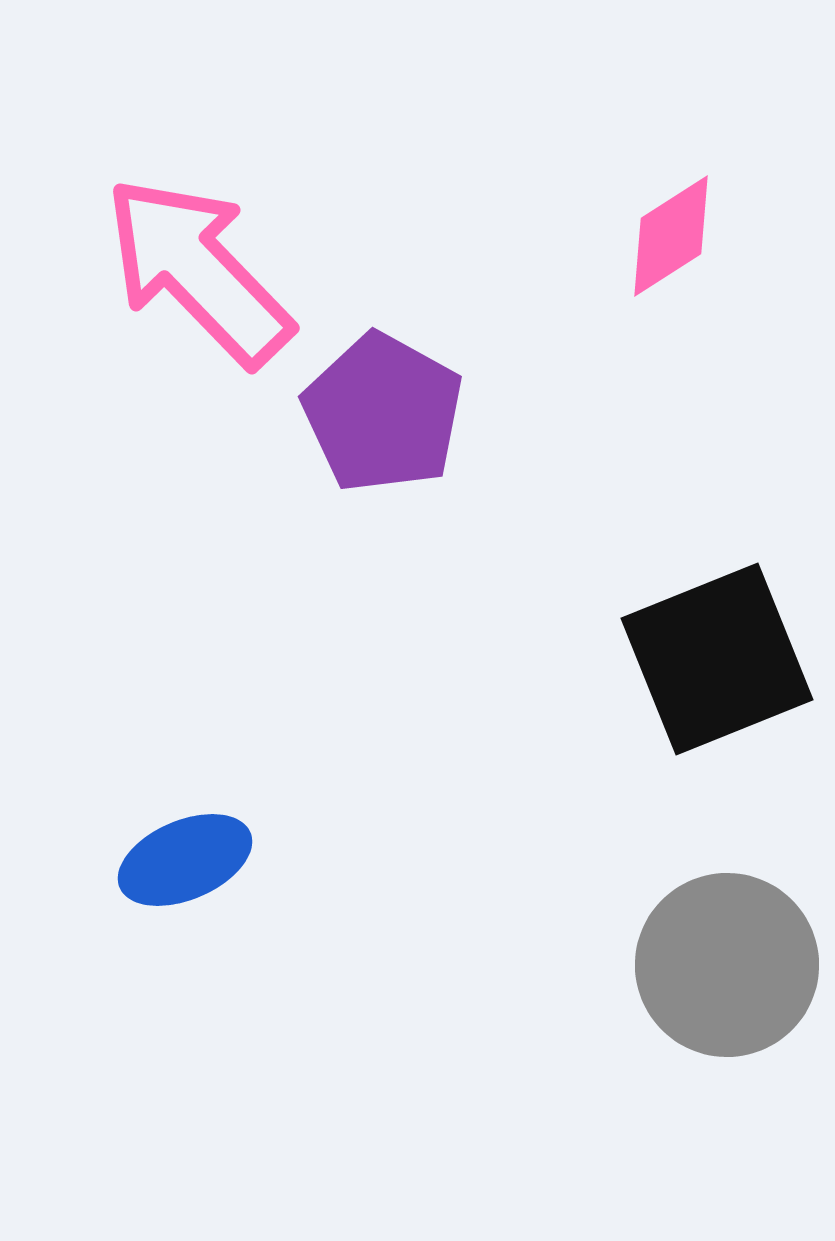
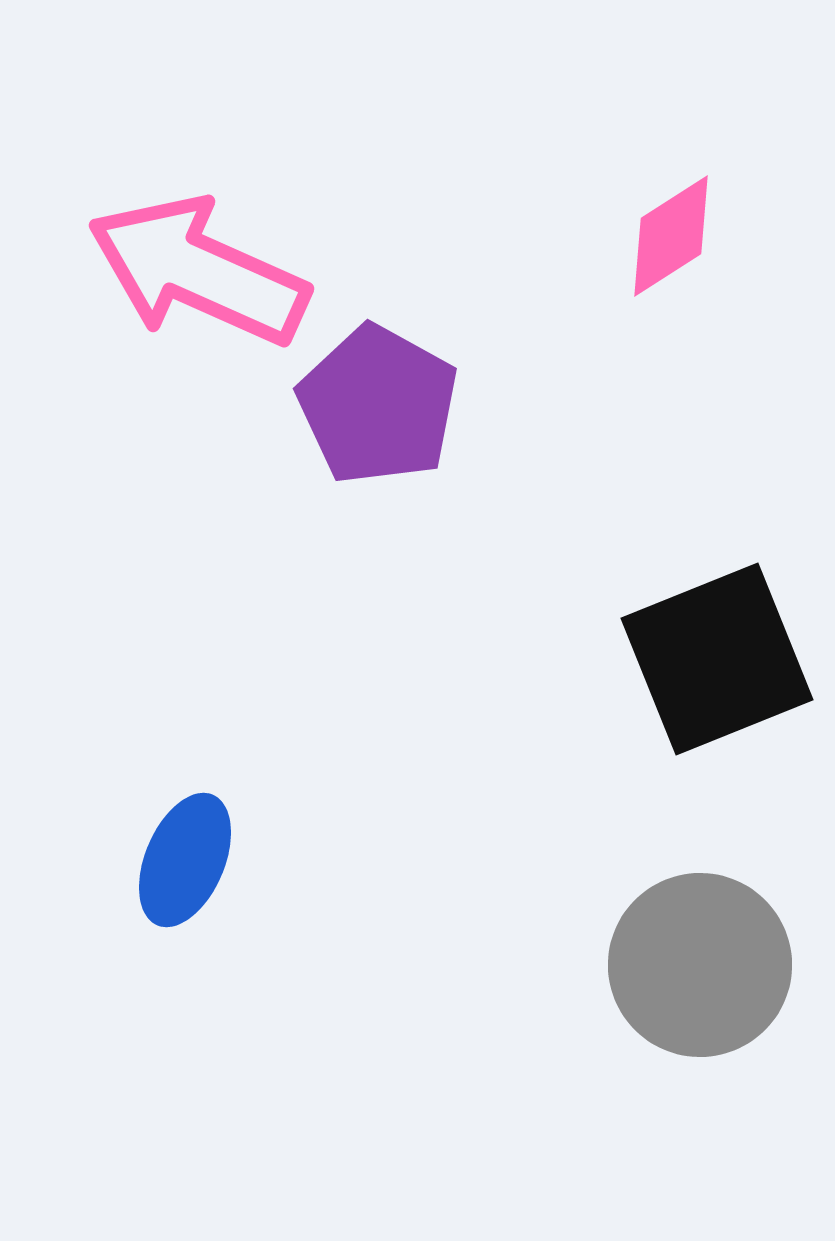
pink arrow: rotated 22 degrees counterclockwise
purple pentagon: moved 5 px left, 8 px up
blue ellipse: rotated 44 degrees counterclockwise
gray circle: moved 27 px left
